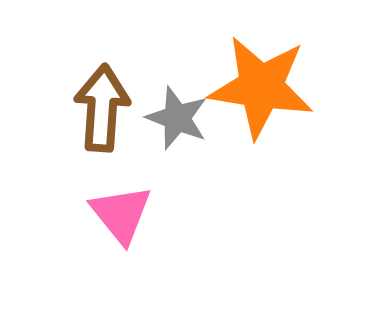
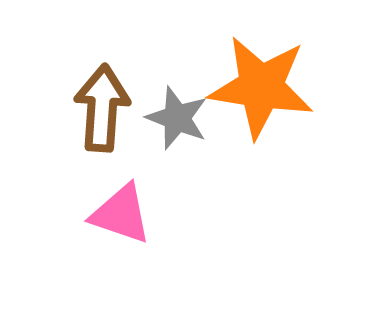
pink triangle: rotated 32 degrees counterclockwise
